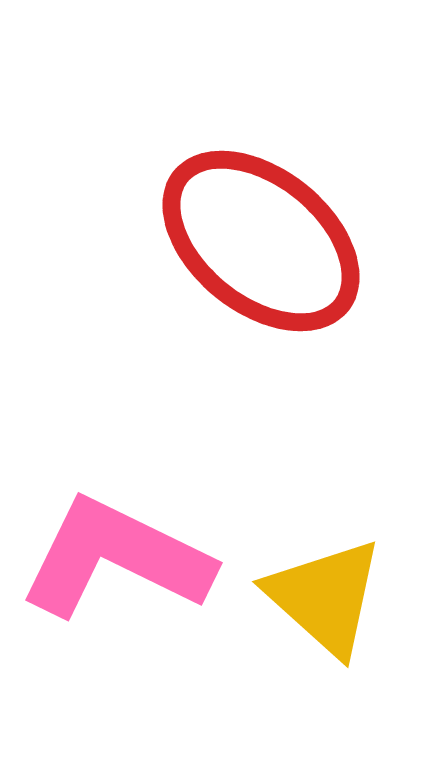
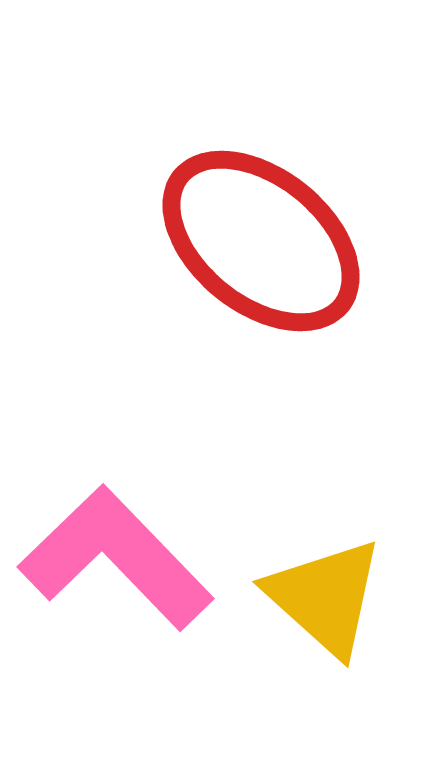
pink L-shape: rotated 20 degrees clockwise
